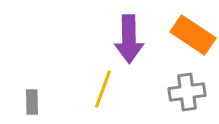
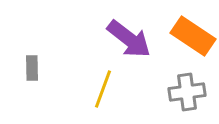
orange rectangle: moved 1 px down
purple arrow: rotated 51 degrees counterclockwise
gray rectangle: moved 34 px up
